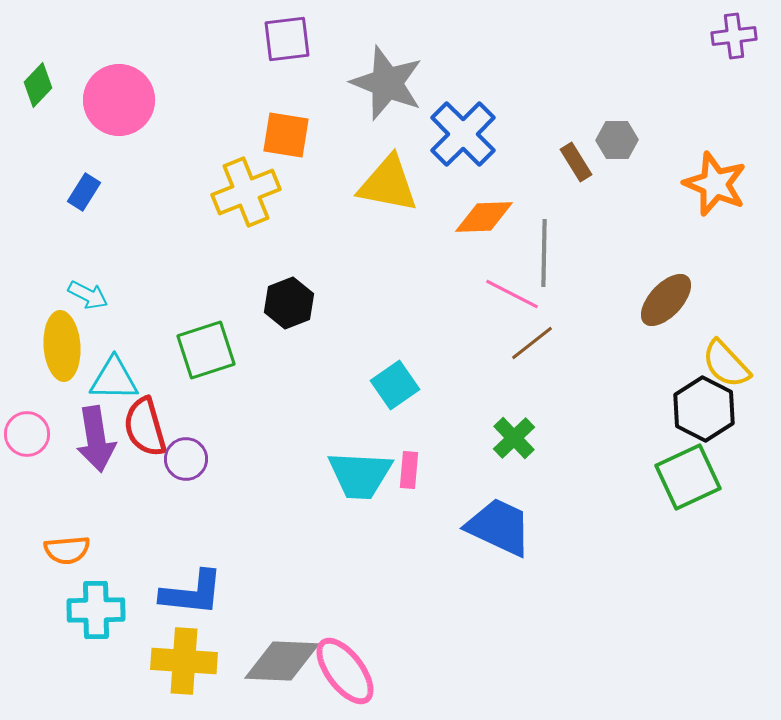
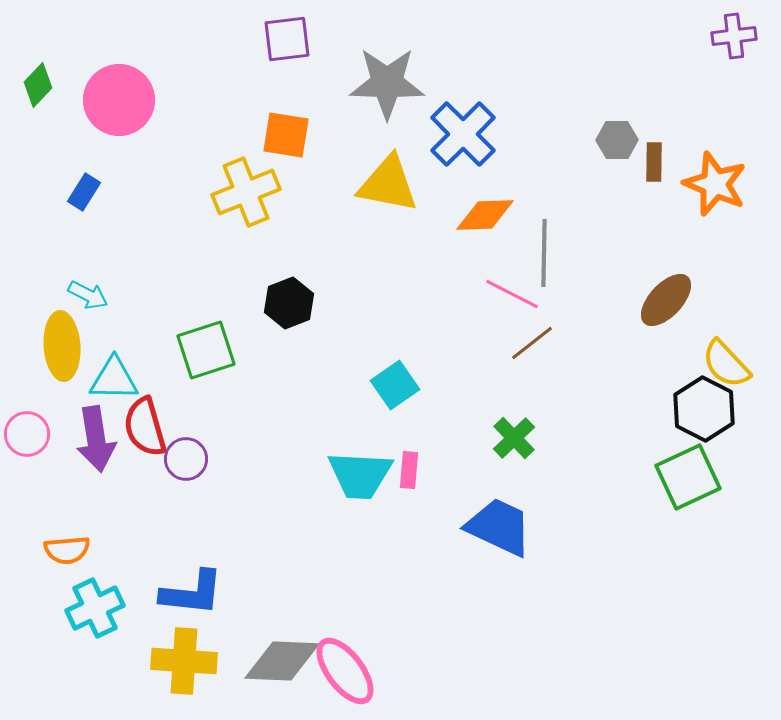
gray star at (387, 83): rotated 20 degrees counterclockwise
brown rectangle at (576, 162): moved 78 px right; rotated 33 degrees clockwise
orange diamond at (484, 217): moved 1 px right, 2 px up
cyan cross at (96, 610): moved 1 px left, 2 px up; rotated 24 degrees counterclockwise
